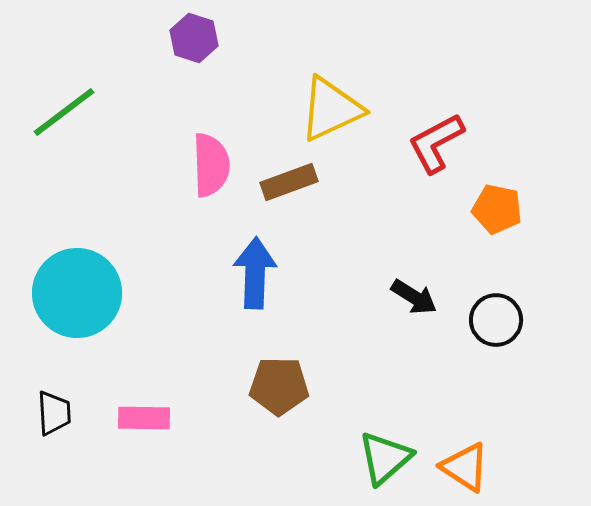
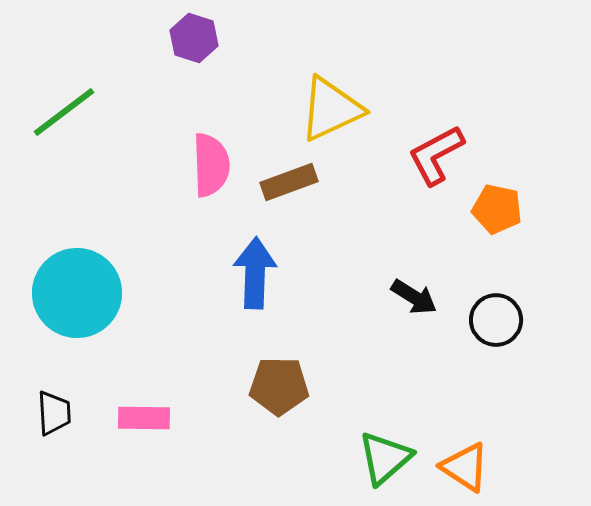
red L-shape: moved 12 px down
